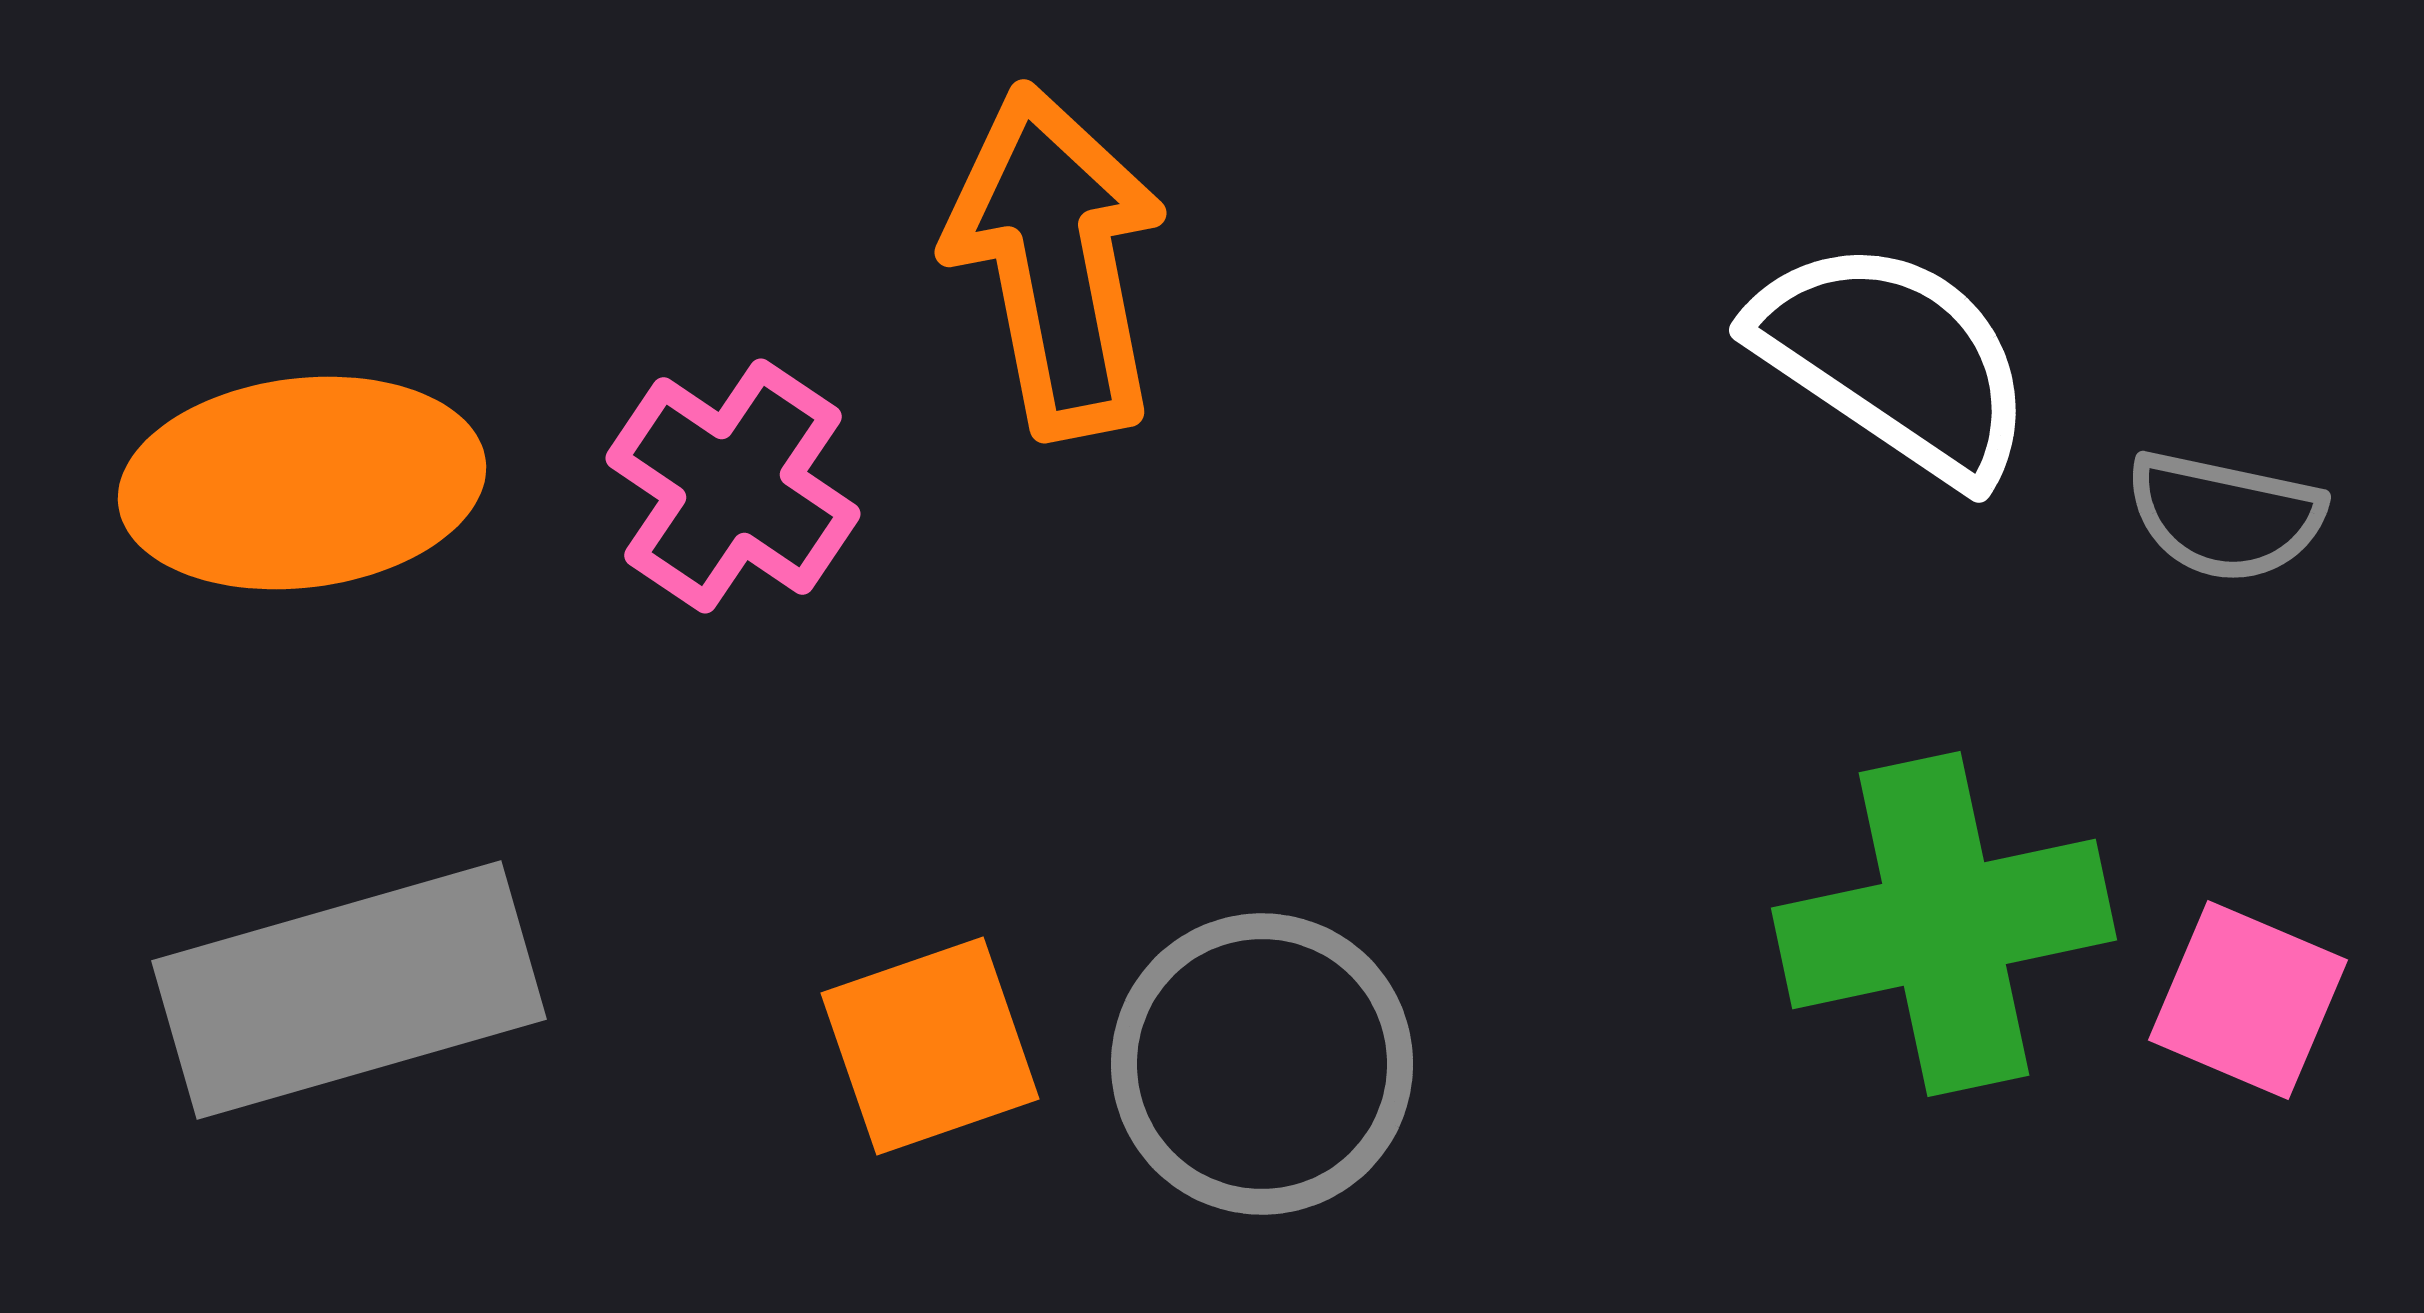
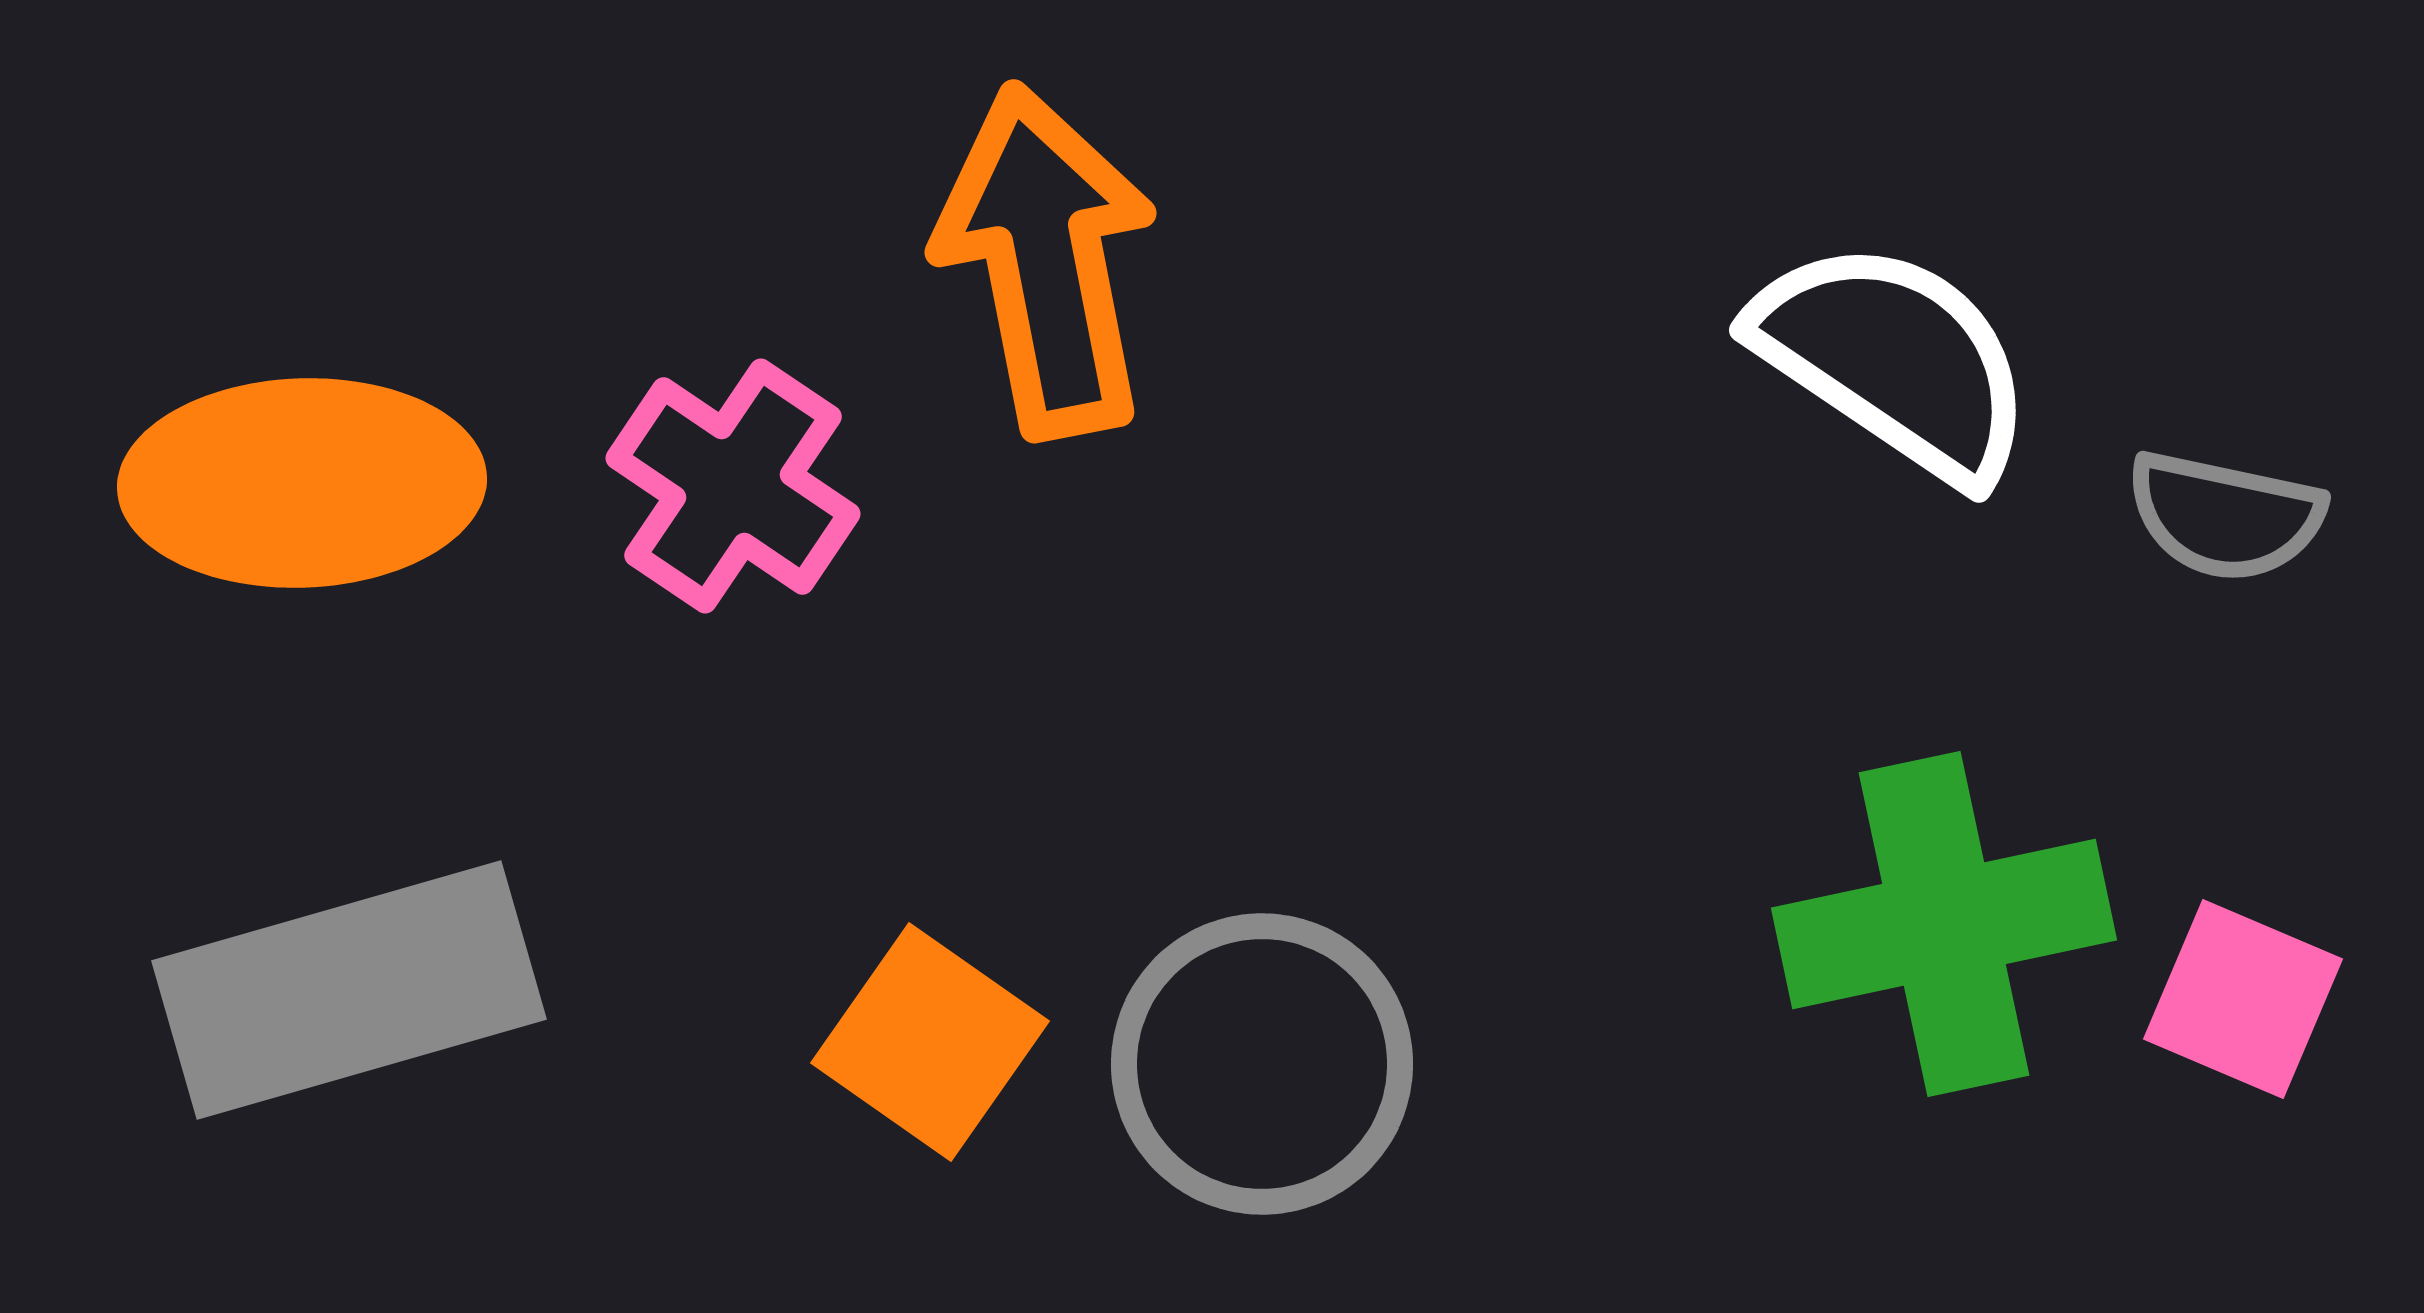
orange arrow: moved 10 px left
orange ellipse: rotated 5 degrees clockwise
pink square: moved 5 px left, 1 px up
orange square: moved 4 px up; rotated 36 degrees counterclockwise
